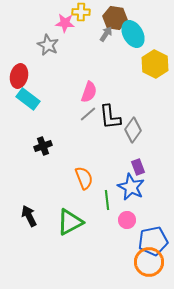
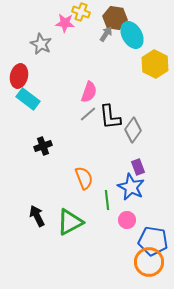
yellow cross: rotated 18 degrees clockwise
cyan ellipse: moved 1 px left, 1 px down
gray star: moved 7 px left, 1 px up
black arrow: moved 8 px right
blue pentagon: rotated 20 degrees clockwise
